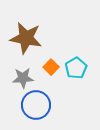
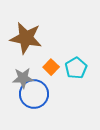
blue circle: moved 2 px left, 11 px up
